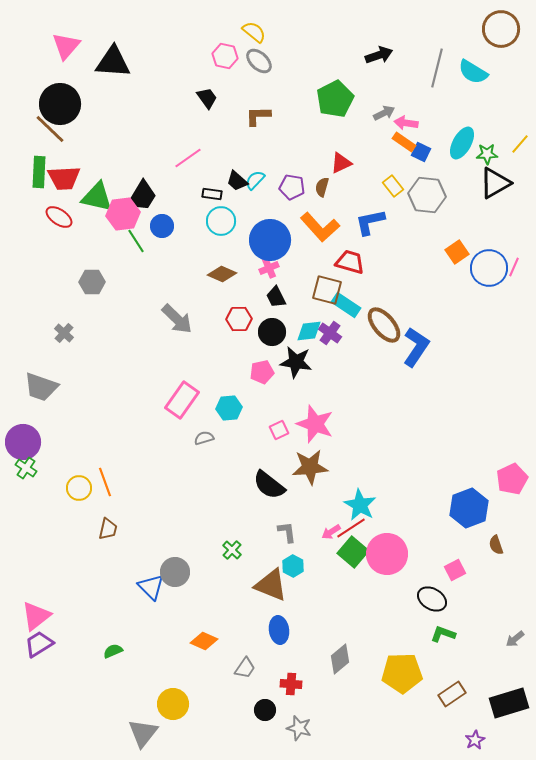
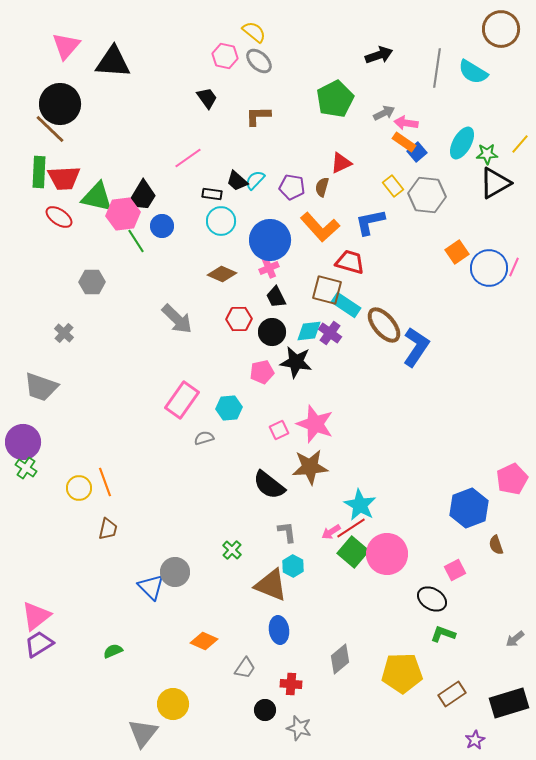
gray line at (437, 68): rotated 6 degrees counterclockwise
blue square at (421, 152): moved 4 px left; rotated 24 degrees clockwise
